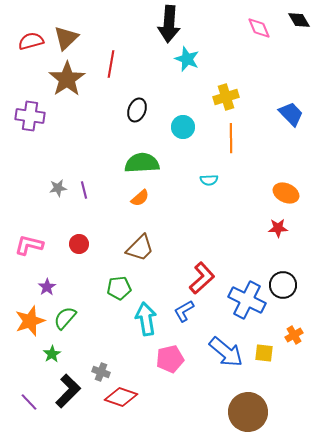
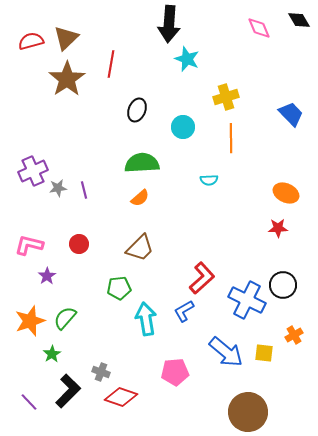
purple cross at (30, 116): moved 3 px right, 55 px down; rotated 32 degrees counterclockwise
purple star at (47, 287): moved 11 px up
pink pentagon at (170, 359): moved 5 px right, 13 px down; rotated 8 degrees clockwise
